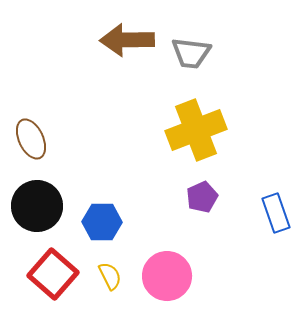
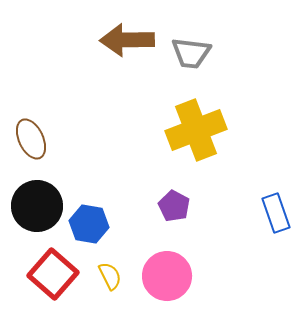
purple pentagon: moved 28 px left, 9 px down; rotated 20 degrees counterclockwise
blue hexagon: moved 13 px left, 2 px down; rotated 9 degrees clockwise
